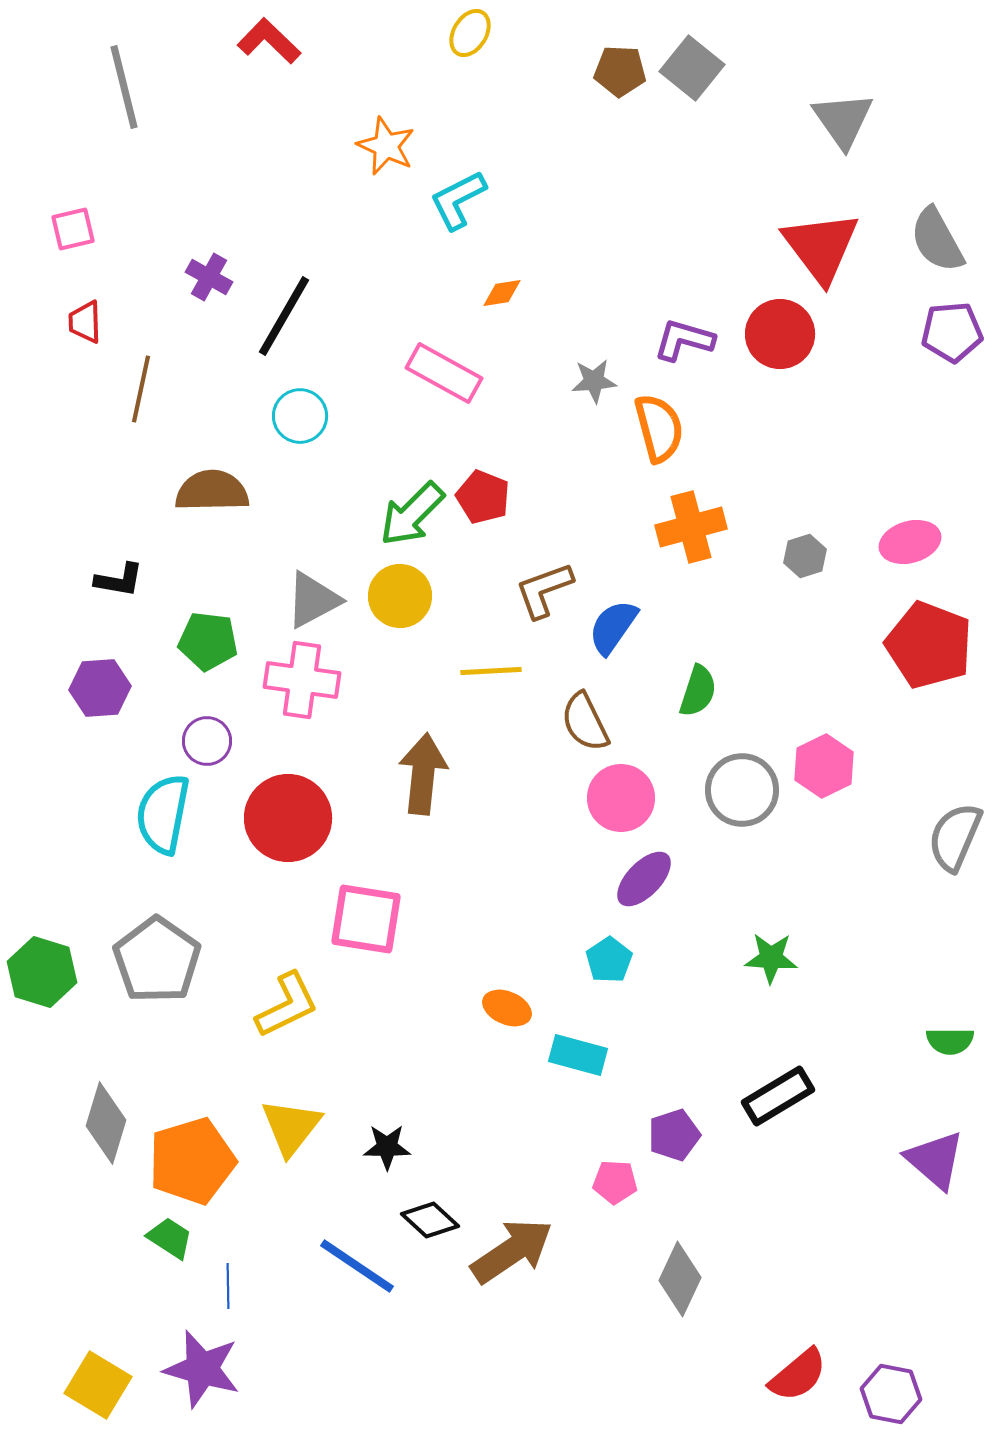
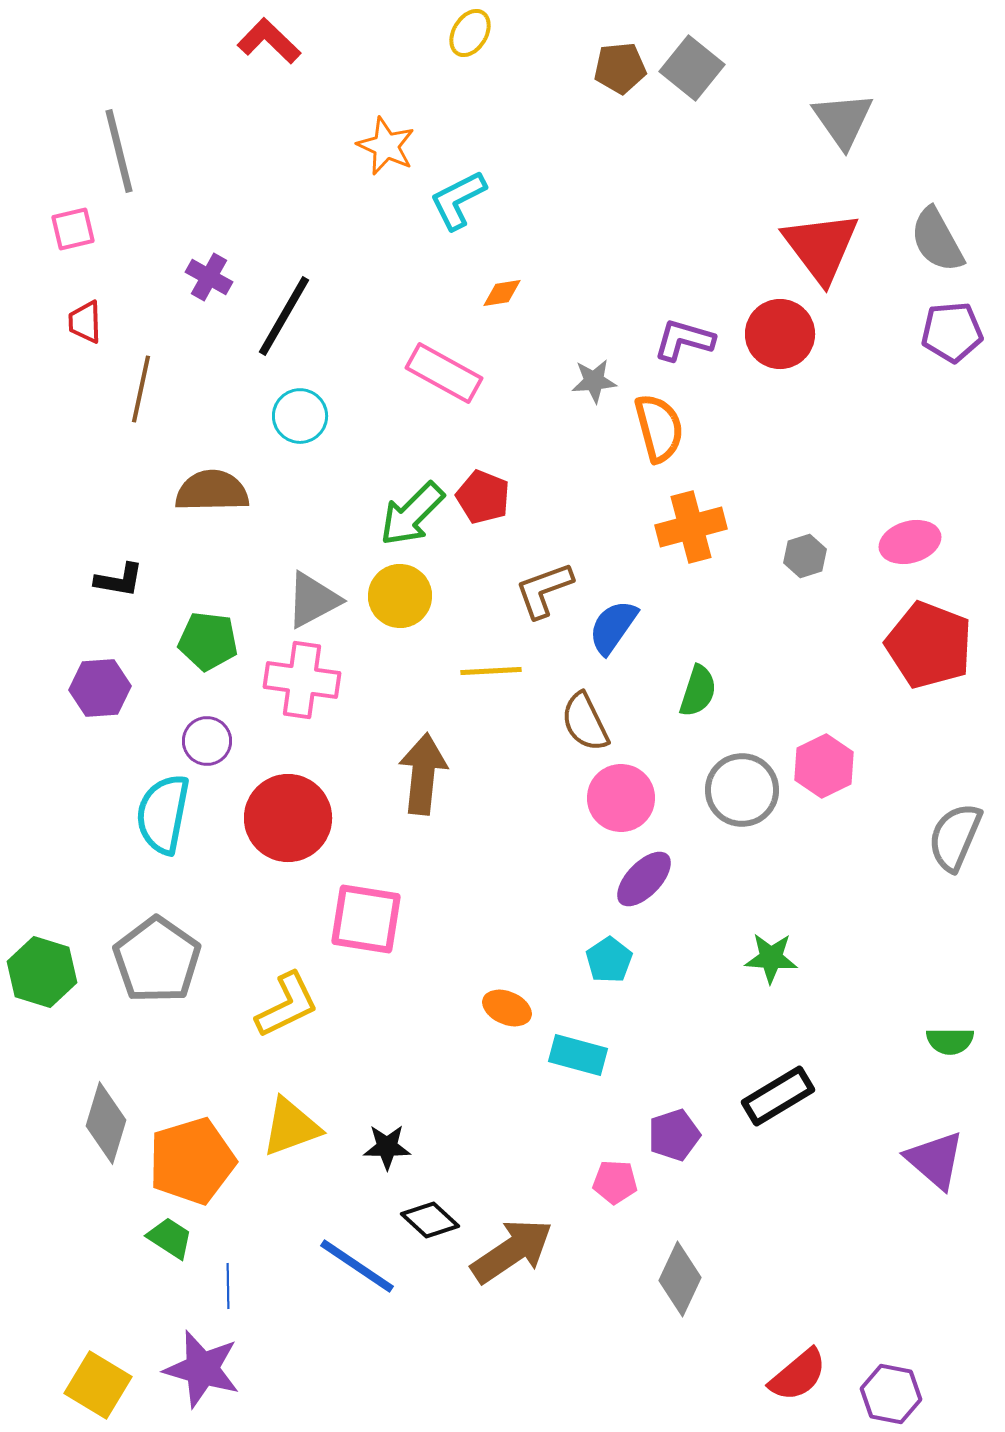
brown pentagon at (620, 71): moved 3 px up; rotated 9 degrees counterclockwise
gray line at (124, 87): moved 5 px left, 64 px down
yellow triangle at (291, 1127): rotated 32 degrees clockwise
